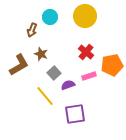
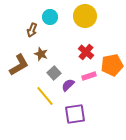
purple semicircle: rotated 24 degrees counterclockwise
